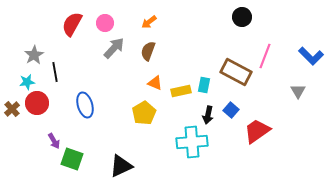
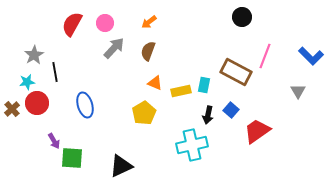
cyan cross: moved 3 px down; rotated 8 degrees counterclockwise
green square: moved 1 px up; rotated 15 degrees counterclockwise
